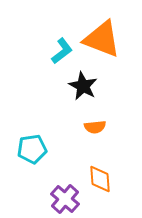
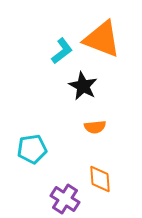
purple cross: rotated 8 degrees counterclockwise
